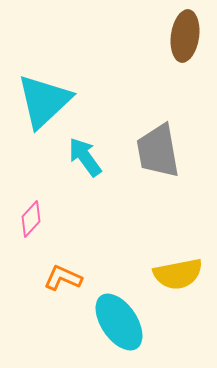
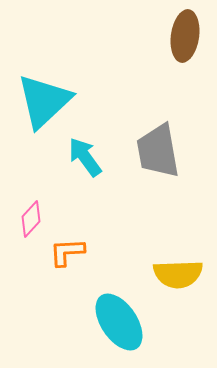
yellow semicircle: rotated 9 degrees clockwise
orange L-shape: moved 4 px right, 26 px up; rotated 27 degrees counterclockwise
